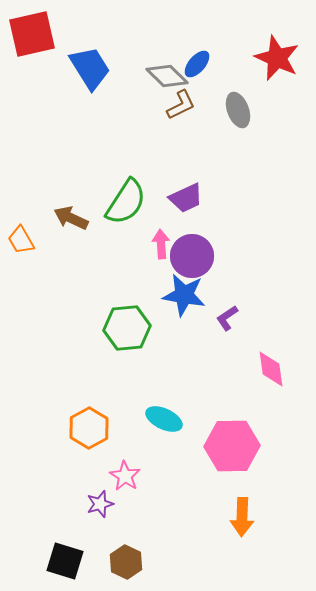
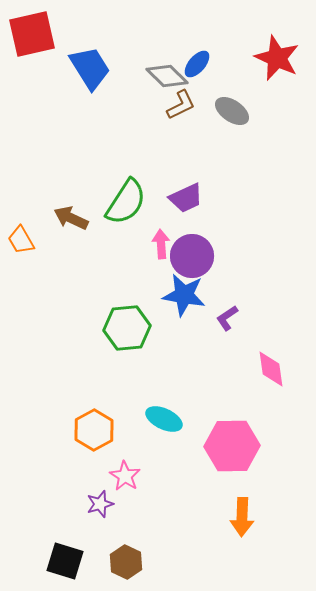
gray ellipse: moved 6 px left, 1 px down; rotated 36 degrees counterclockwise
orange hexagon: moved 5 px right, 2 px down
